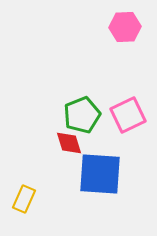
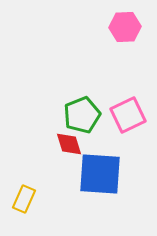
red diamond: moved 1 px down
